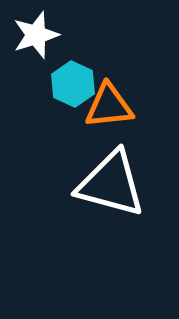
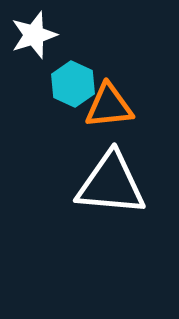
white star: moved 2 px left
white triangle: rotated 10 degrees counterclockwise
